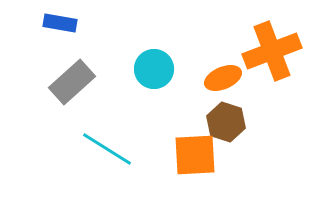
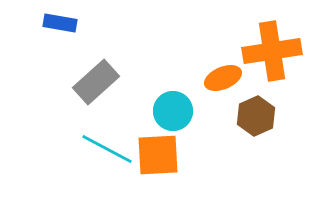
orange cross: rotated 12 degrees clockwise
cyan circle: moved 19 px right, 42 px down
gray rectangle: moved 24 px right
brown hexagon: moved 30 px right, 6 px up; rotated 18 degrees clockwise
cyan line: rotated 4 degrees counterclockwise
orange square: moved 37 px left
